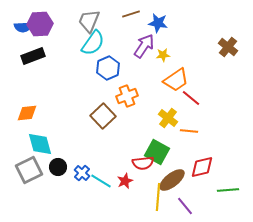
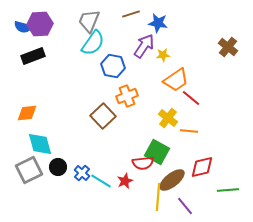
blue semicircle: rotated 18 degrees clockwise
blue hexagon: moved 5 px right, 2 px up; rotated 25 degrees counterclockwise
